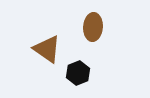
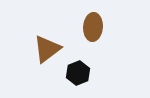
brown triangle: rotated 48 degrees clockwise
